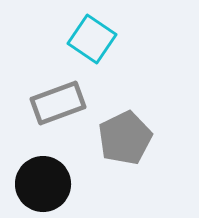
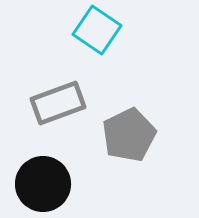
cyan square: moved 5 px right, 9 px up
gray pentagon: moved 4 px right, 3 px up
